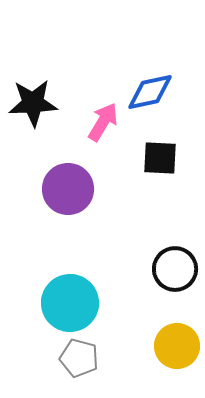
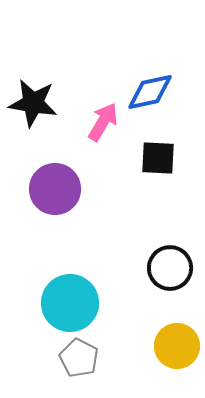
black star: rotated 12 degrees clockwise
black square: moved 2 px left
purple circle: moved 13 px left
black circle: moved 5 px left, 1 px up
gray pentagon: rotated 12 degrees clockwise
